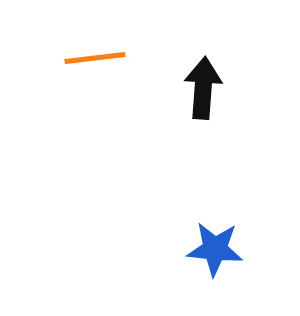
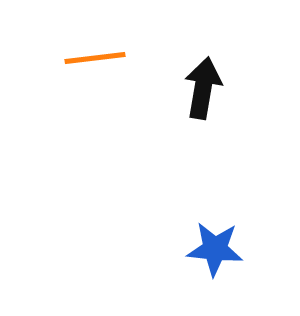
black arrow: rotated 6 degrees clockwise
